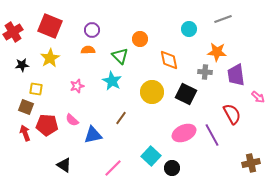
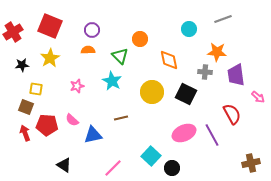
brown line: rotated 40 degrees clockwise
